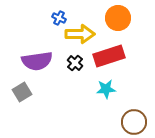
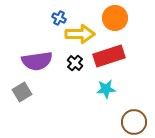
orange circle: moved 3 px left
